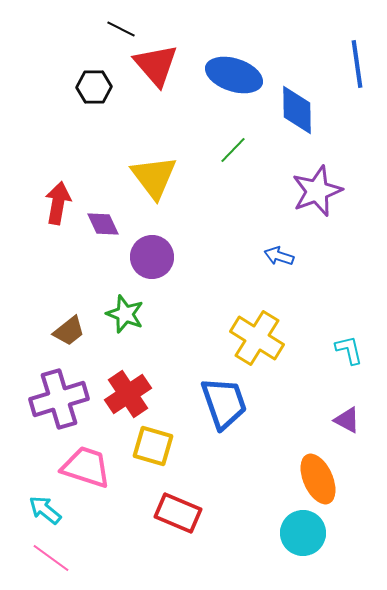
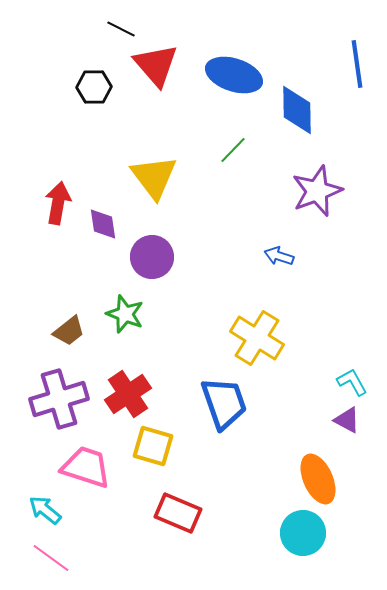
purple diamond: rotated 16 degrees clockwise
cyan L-shape: moved 3 px right, 32 px down; rotated 16 degrees counterclockwise
